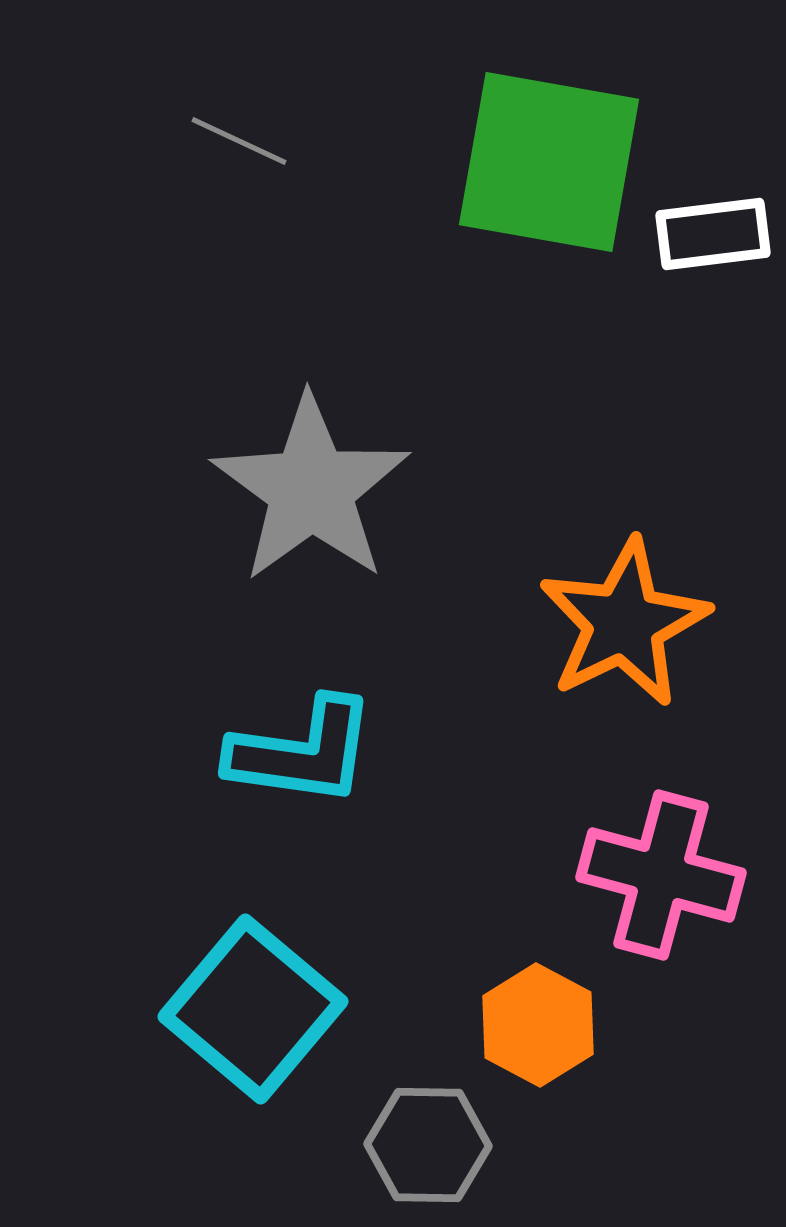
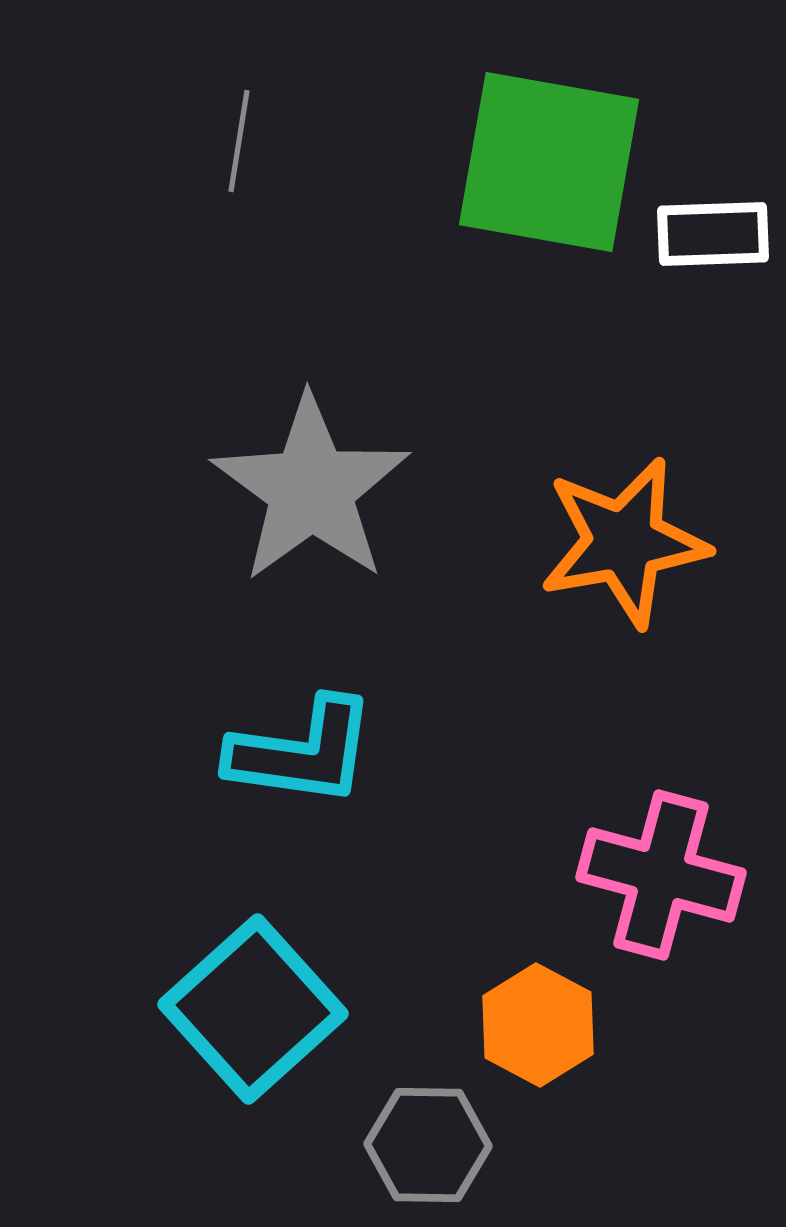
gray line: rotated 74 degrees clockwise
white rectangle: rotated 5 degrees clockwise
orange star: moved 81 px up; rotated 16 degrees clockwise
cyan square: rotated 8 degrees clockwise
